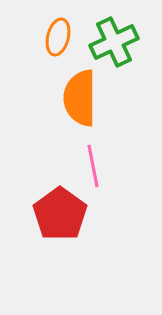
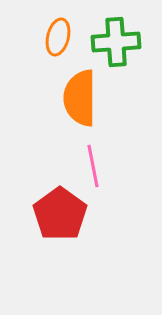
green cross: moved 2 px right; rotated 21 degrees clockwise
